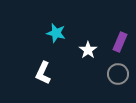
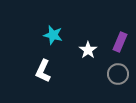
cyan star: moved 3 px left, 2 px down
white L-shape: moved 2 px up
